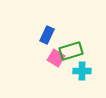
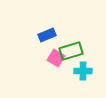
blue rectangle: rotated 42 degrees clockwise
cyan cross: moved 1 px right
